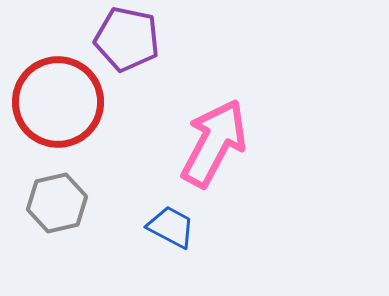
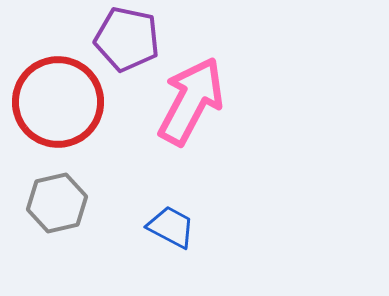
pink arrow: moved 23 px left, 42 px up
